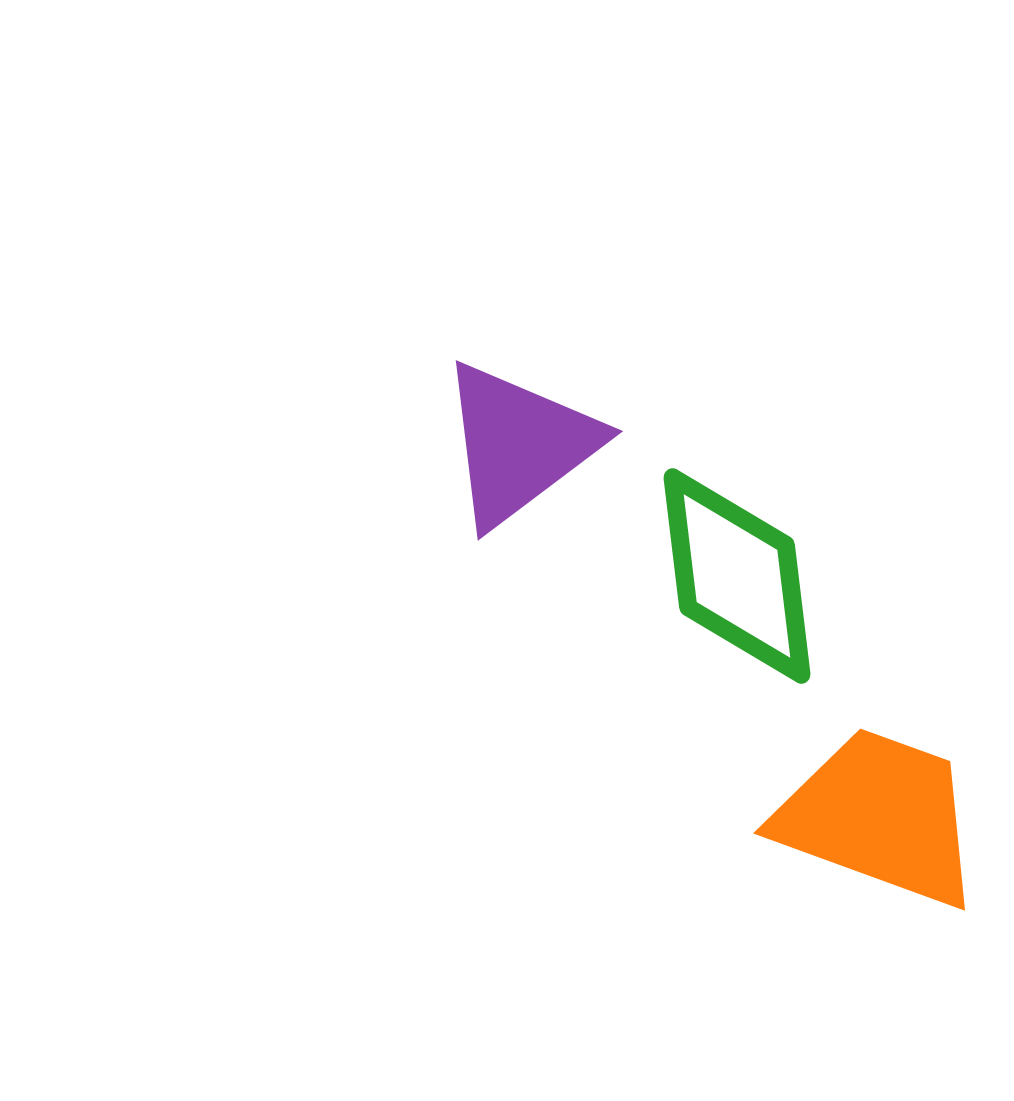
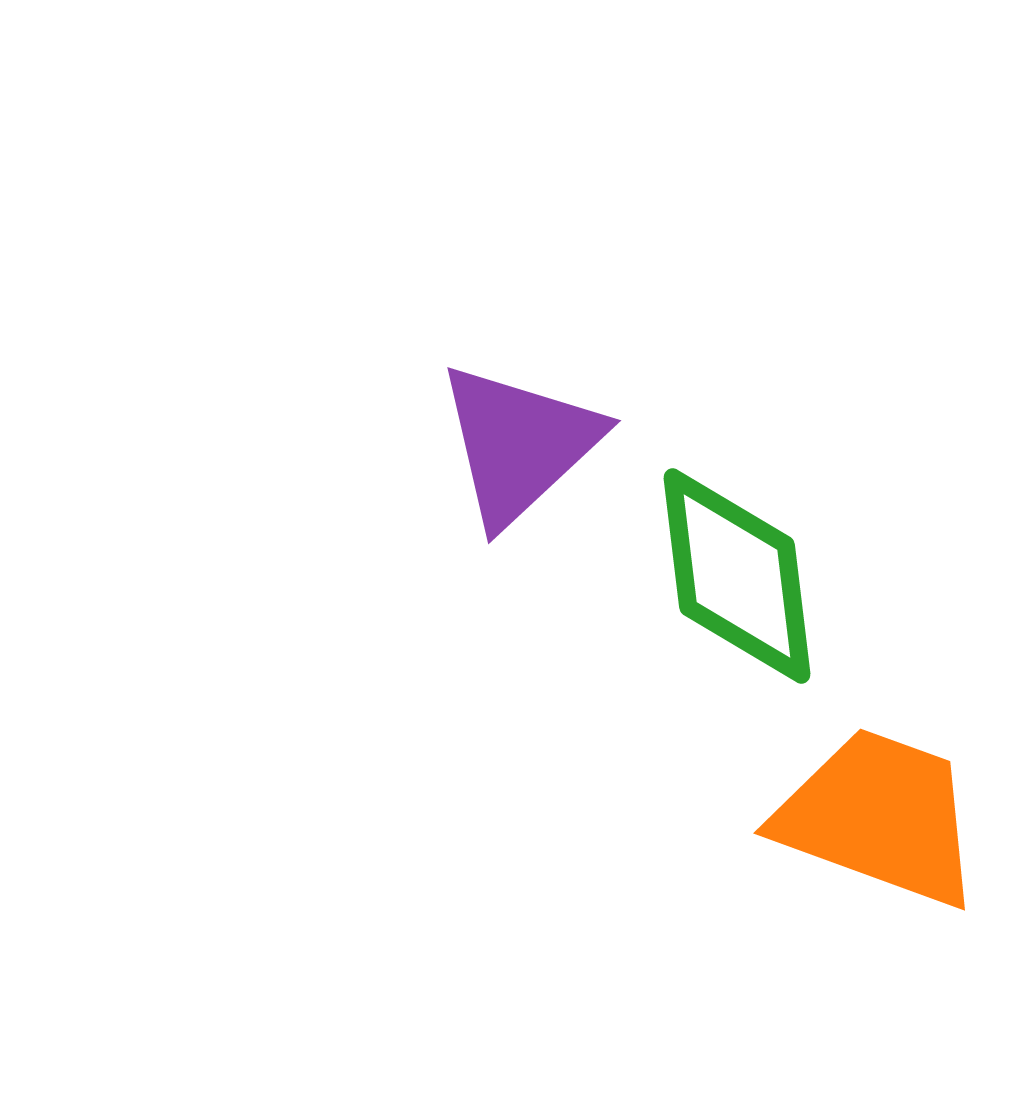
purple triangle: rotated 6 degrees counterclockwise
